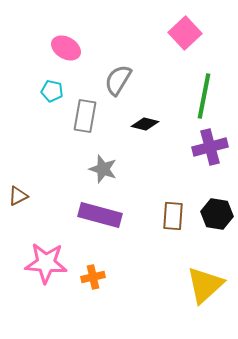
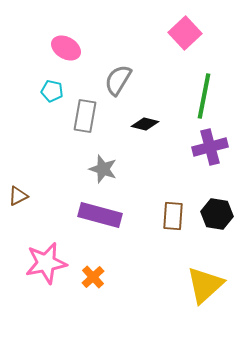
pink star: rotated 15 degrees counterclockwise
orange cross: rotated 30 degrees counterclockwise
